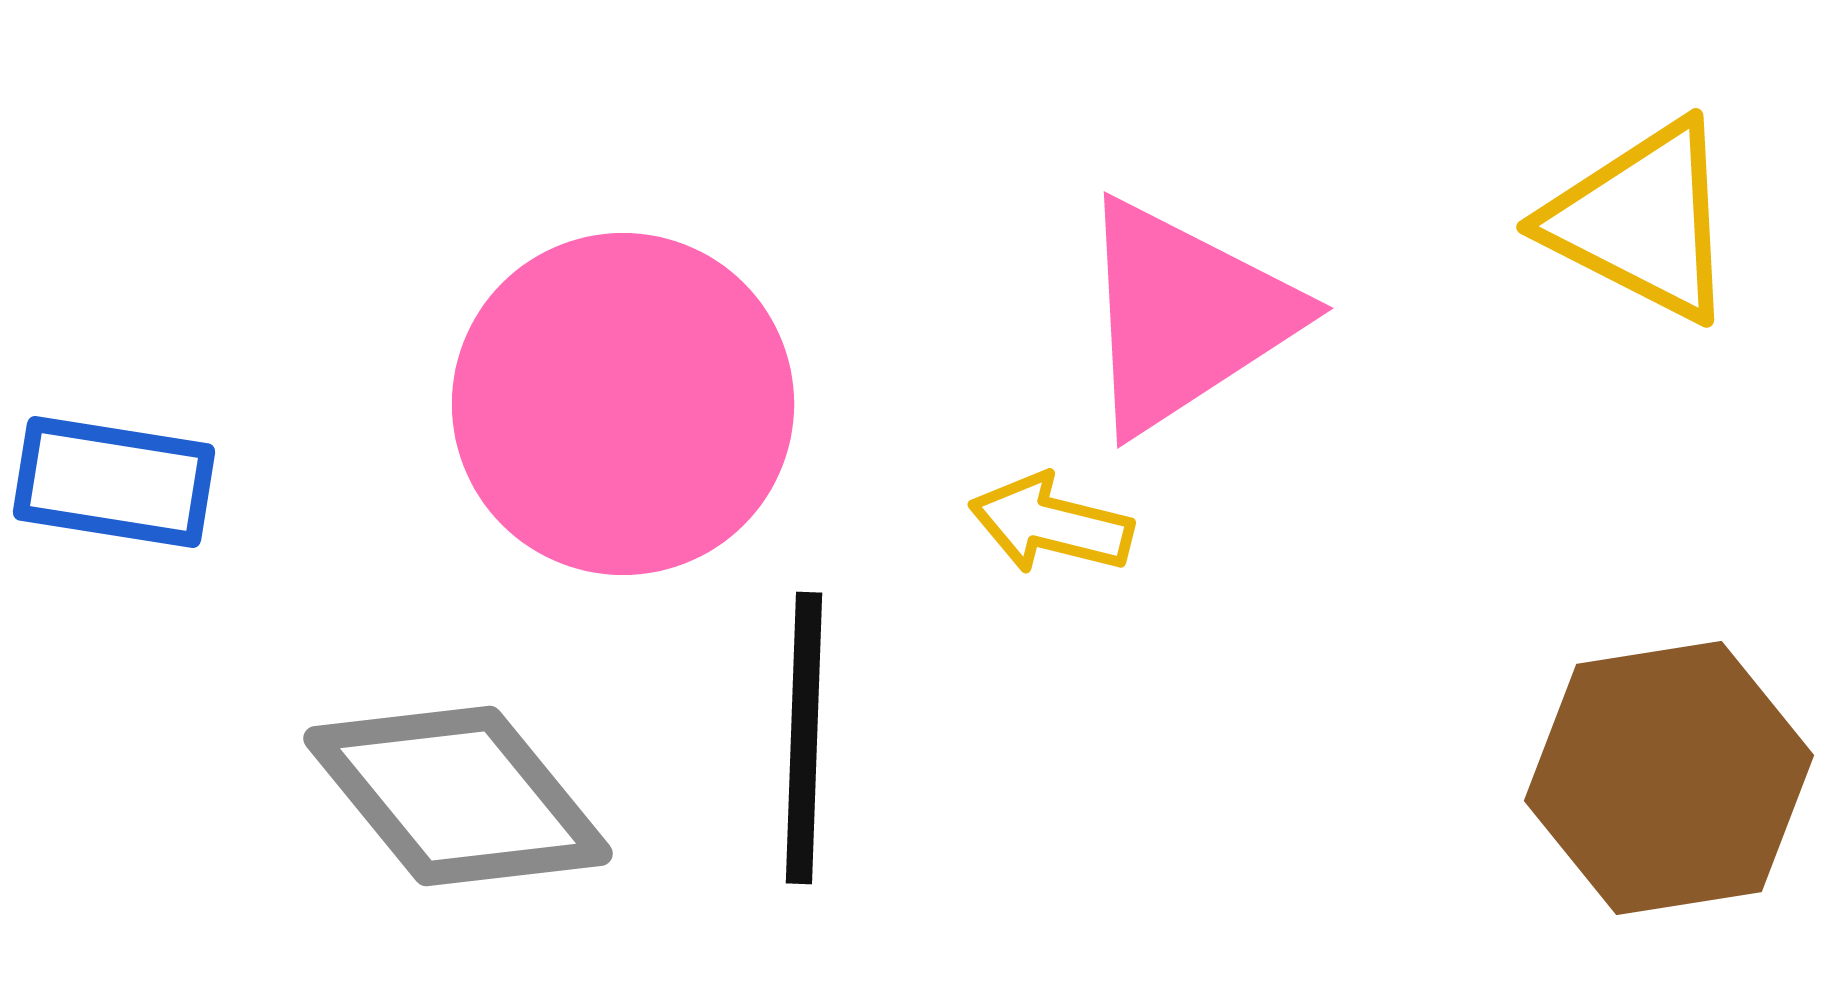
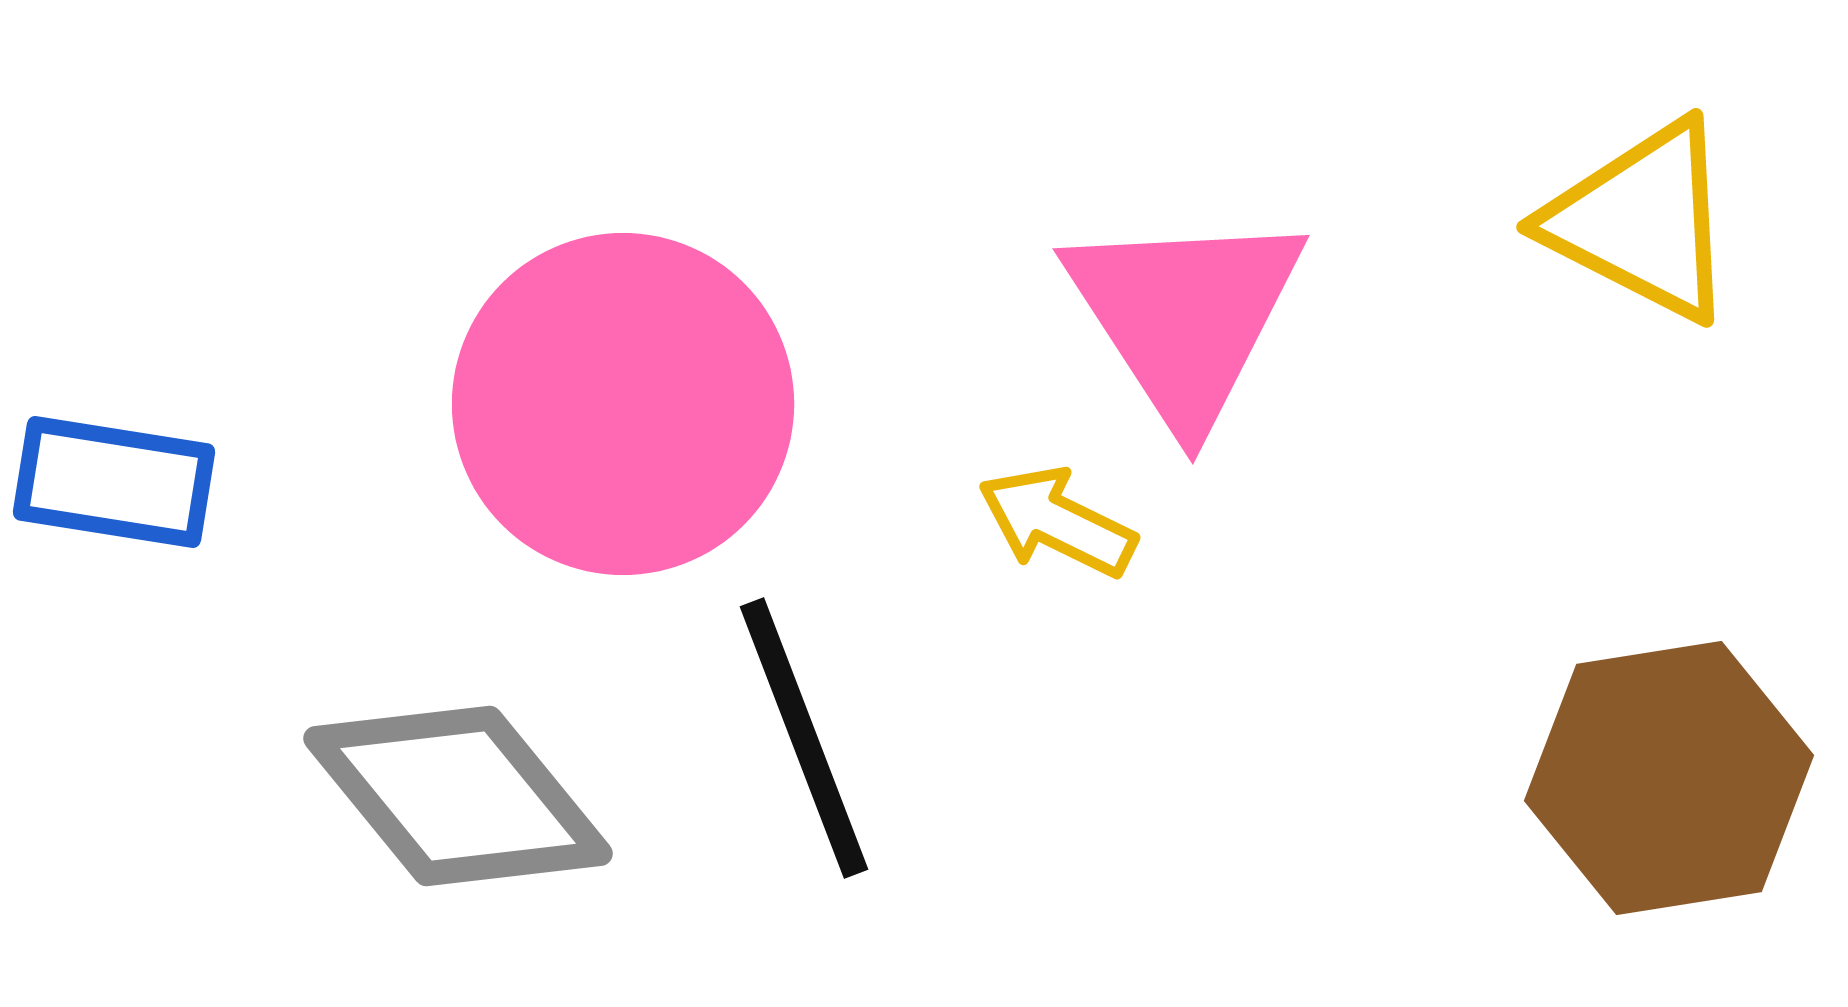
pink triangle: rotated 30 degrees counterclockwise
yellow arrow: moved 6 px right, 2 px up; rotated 12 degrees clockwise
black line: rotated 23 degrees counterclockwise
